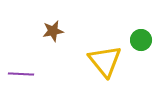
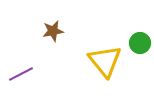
green circle: moved 1 px left, 3 px down
purple line: rotated 30 degrees counterclockwise
